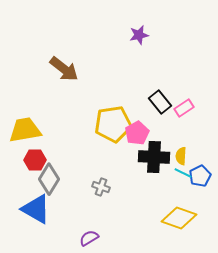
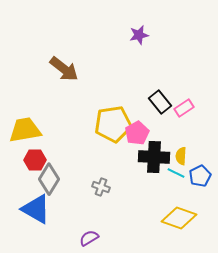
cyan line: moved 7 px left
